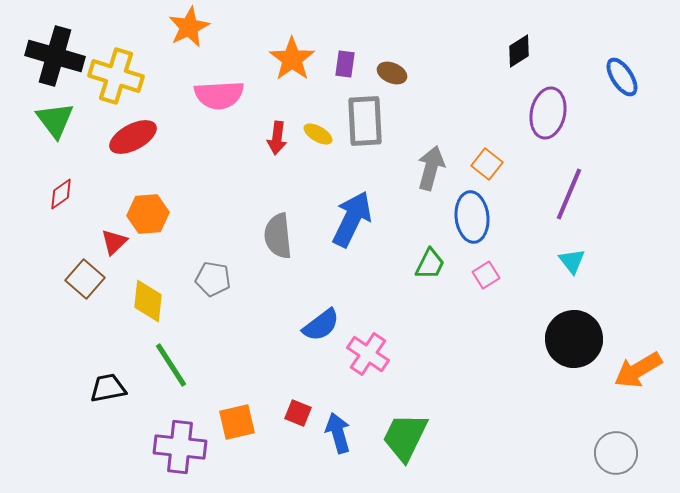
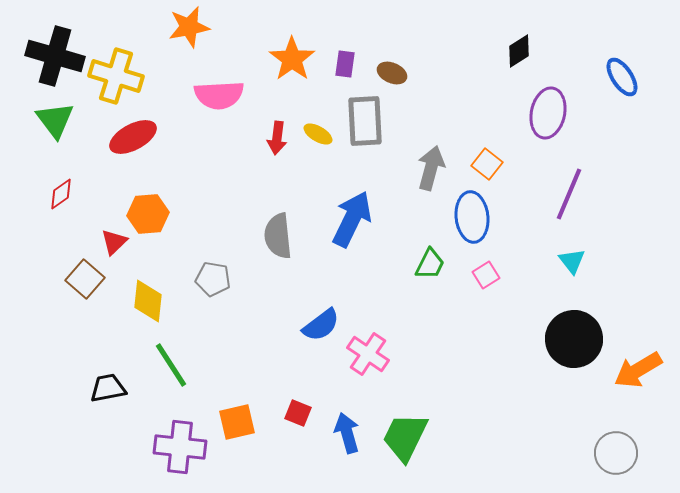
orange star at (189, 27): rotated 15 degrees clockwise
blue arrow at (338, 433): moved 9 px right
